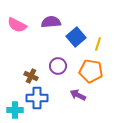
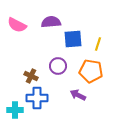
blue square: moved 3 px left, 2 px down; rotated 36 degrees clockwise
